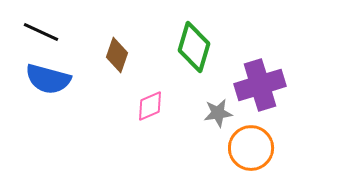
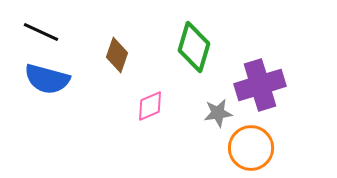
blue semicircle: moved 1 px left
